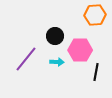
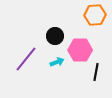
cyan arrow: rotated 24 degrees counterclockwise
